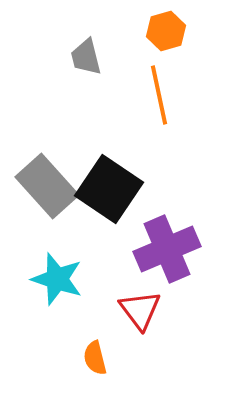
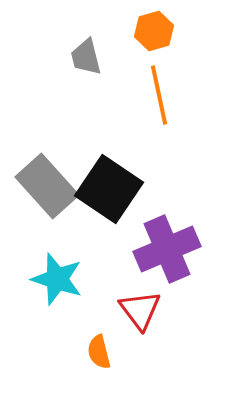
orange hexagon: moved 12 px left
orange semicircle: moved 4 px right, 6 px up
